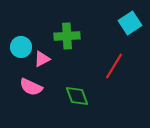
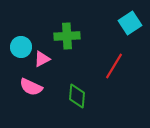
green diamond: rotated 25 degrees clockwise
